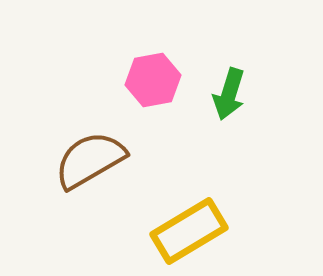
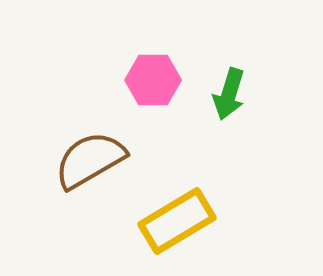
pink hexagon: rotated 10 degrees clockwise
yellow rectangle: moved 12 px left, 10 px up
